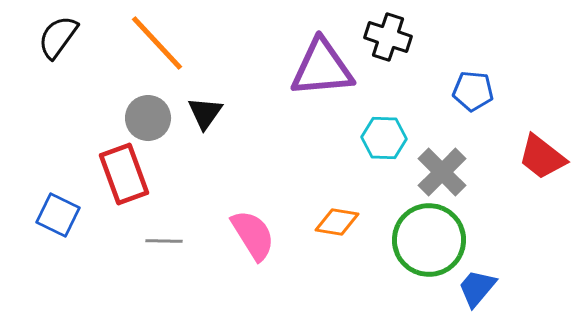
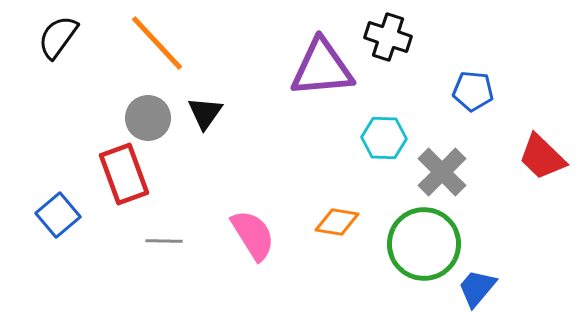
red trapezoid: rotated 6 degrees clockwise
blue square: rotated 24 degrees clockwise
green circle: moved 5 px left, 4 px down
